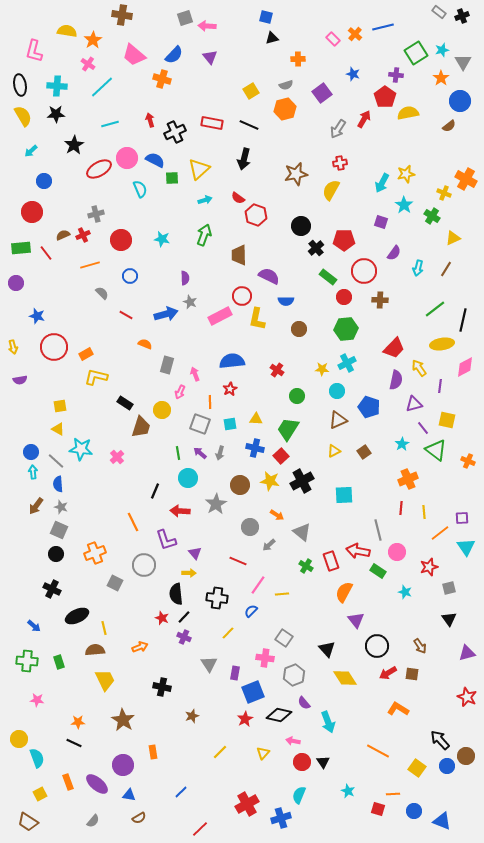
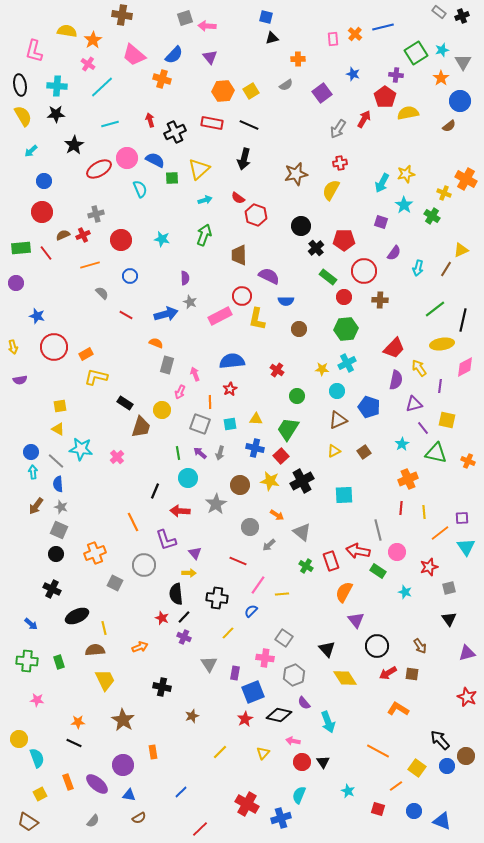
pink rectangle at (333, 39): rotated 40 degrees clockwise
gray semicircle at (286, 85): rotated 16 degrees counterclockwise
orange hexagon at (285, 109): moved 62 px left, 18 px up; rotated 10 degrees clockwise
red circle at (32, 212): moved 10 px right
yellow triangle at (453, 238): moved 8 px right, 12 px down
orange semicircle at (145, 344): moved 11 px right, 1 px up
green triangle at (436, 450): moved 3 px down; rotated 25 degrees counterclockwise
blue arrow at (34, 626): moved 3 px left, 2 px up
orange line at (393, 794): moved 3 px right, 8 px up; rotated 32 degrees counterclockwise
red cross at (247, 804): rotated 30 degrees counterclockwise
